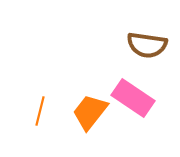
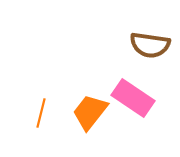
brown semicircle: moved 3 px right
orange line: moved 1 px right, 2 px down
